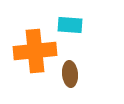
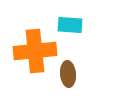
brown ellipse: moved 2 px left
